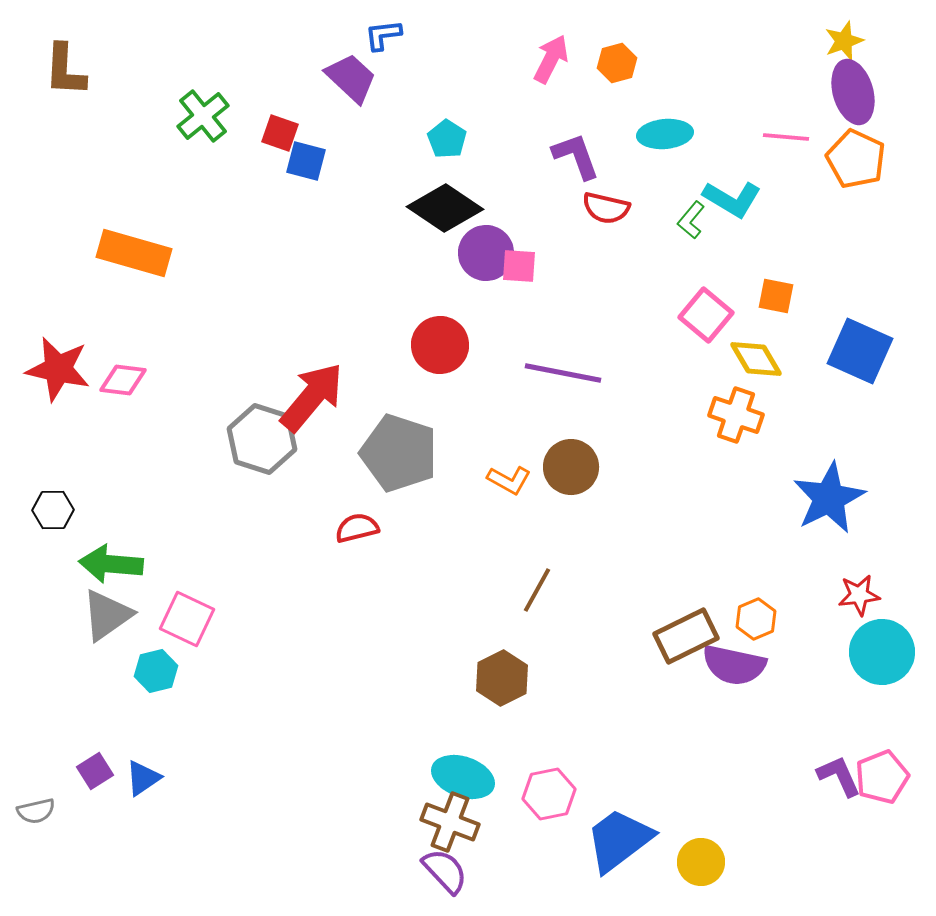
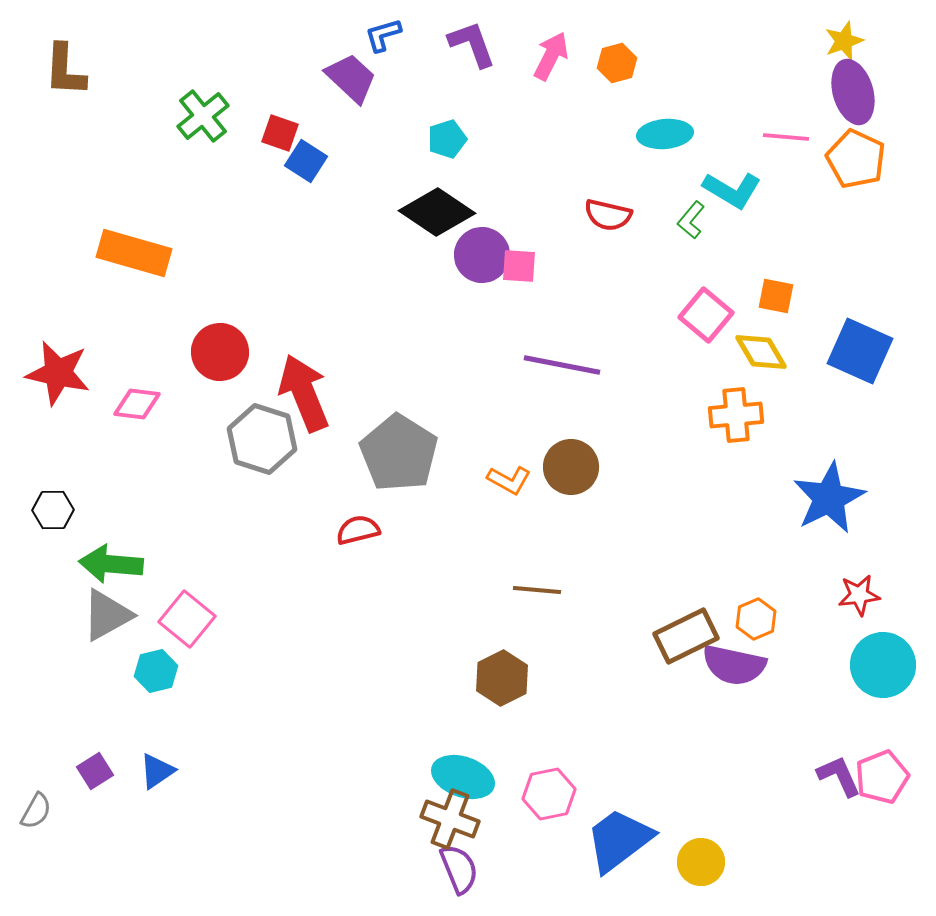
blue L-shape at (383, 35): rotated 9 degrees counterclockwise
pink arrow at (551, 59): moved 3 px up
cyan pentagon at (447, 139): rotated 21 degrees clockwise
purple L-shape at (576, 156): moved 104 px left, 112 px up
blue square at (306, 161): rotated 18 degrees clockwise
cyan L-shape at (732, 199): moved 9 px up
black diamond at (445, 208): moved 8 px left, 4 px down
red semicircle at (606, 208): moved 2 px right, 7 px down
purple circle at (486, 253): moved 4 px left, 2 px down
red circle at (440, 345): moved 220 px left, 7 px down
yellow diamond at (756, 359): moved 5 px right, 7 px up
red star at (58, 369): moved 4 px down
purple line at (563, 373): moved 1 px left, 8 px up
pink diamond at (123, 380): moved 14 px right, 24 px down
red arrow at (312, 397): moved 8 px left, 4 px up; rotated 62 degrees counterclockwise
orange cross at (736, 415): rotated 24 degrees counterclockwise
gray pentagon at (399, 453): rotated 14 degrees clockwise
red semicircle at (357, 528): moved 1 px right, 2 px down
brown line at (537, 590): rotated 66 degrees clockwise
gray triangle at (107, 615): rotated 6 degrees clockwise
pink square at (187, 619): rotated 14 degrees clockwise
cyan circle at (882, 652): moved 1 px right, 13 px down
blue triangle at (143, 778): moved 14 px right, 7 px up
gray semicircle at (36, 811): rotated 48 degrees counterclockwise
brown cross at (450, 822): moved 3 px up
purple semicircle at (445, 871): moved 14 px right, 2 px up; rotated 21 degrees clockwise
